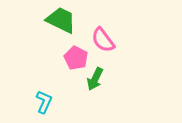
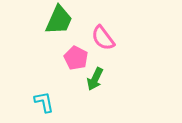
green trapezoid: moved 2 px left; rotated 88 degrees clockwise
pink semicircle: moved 2 px up
cyan L-shape: rotated 35 degrees counterclockwise
